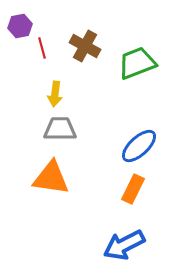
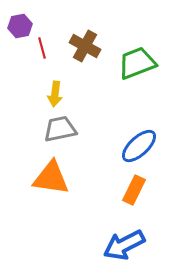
gray trapezoid: rotated 12 degrees counterclockwise
orange rectangle: moved 1 px right, 1 px down
